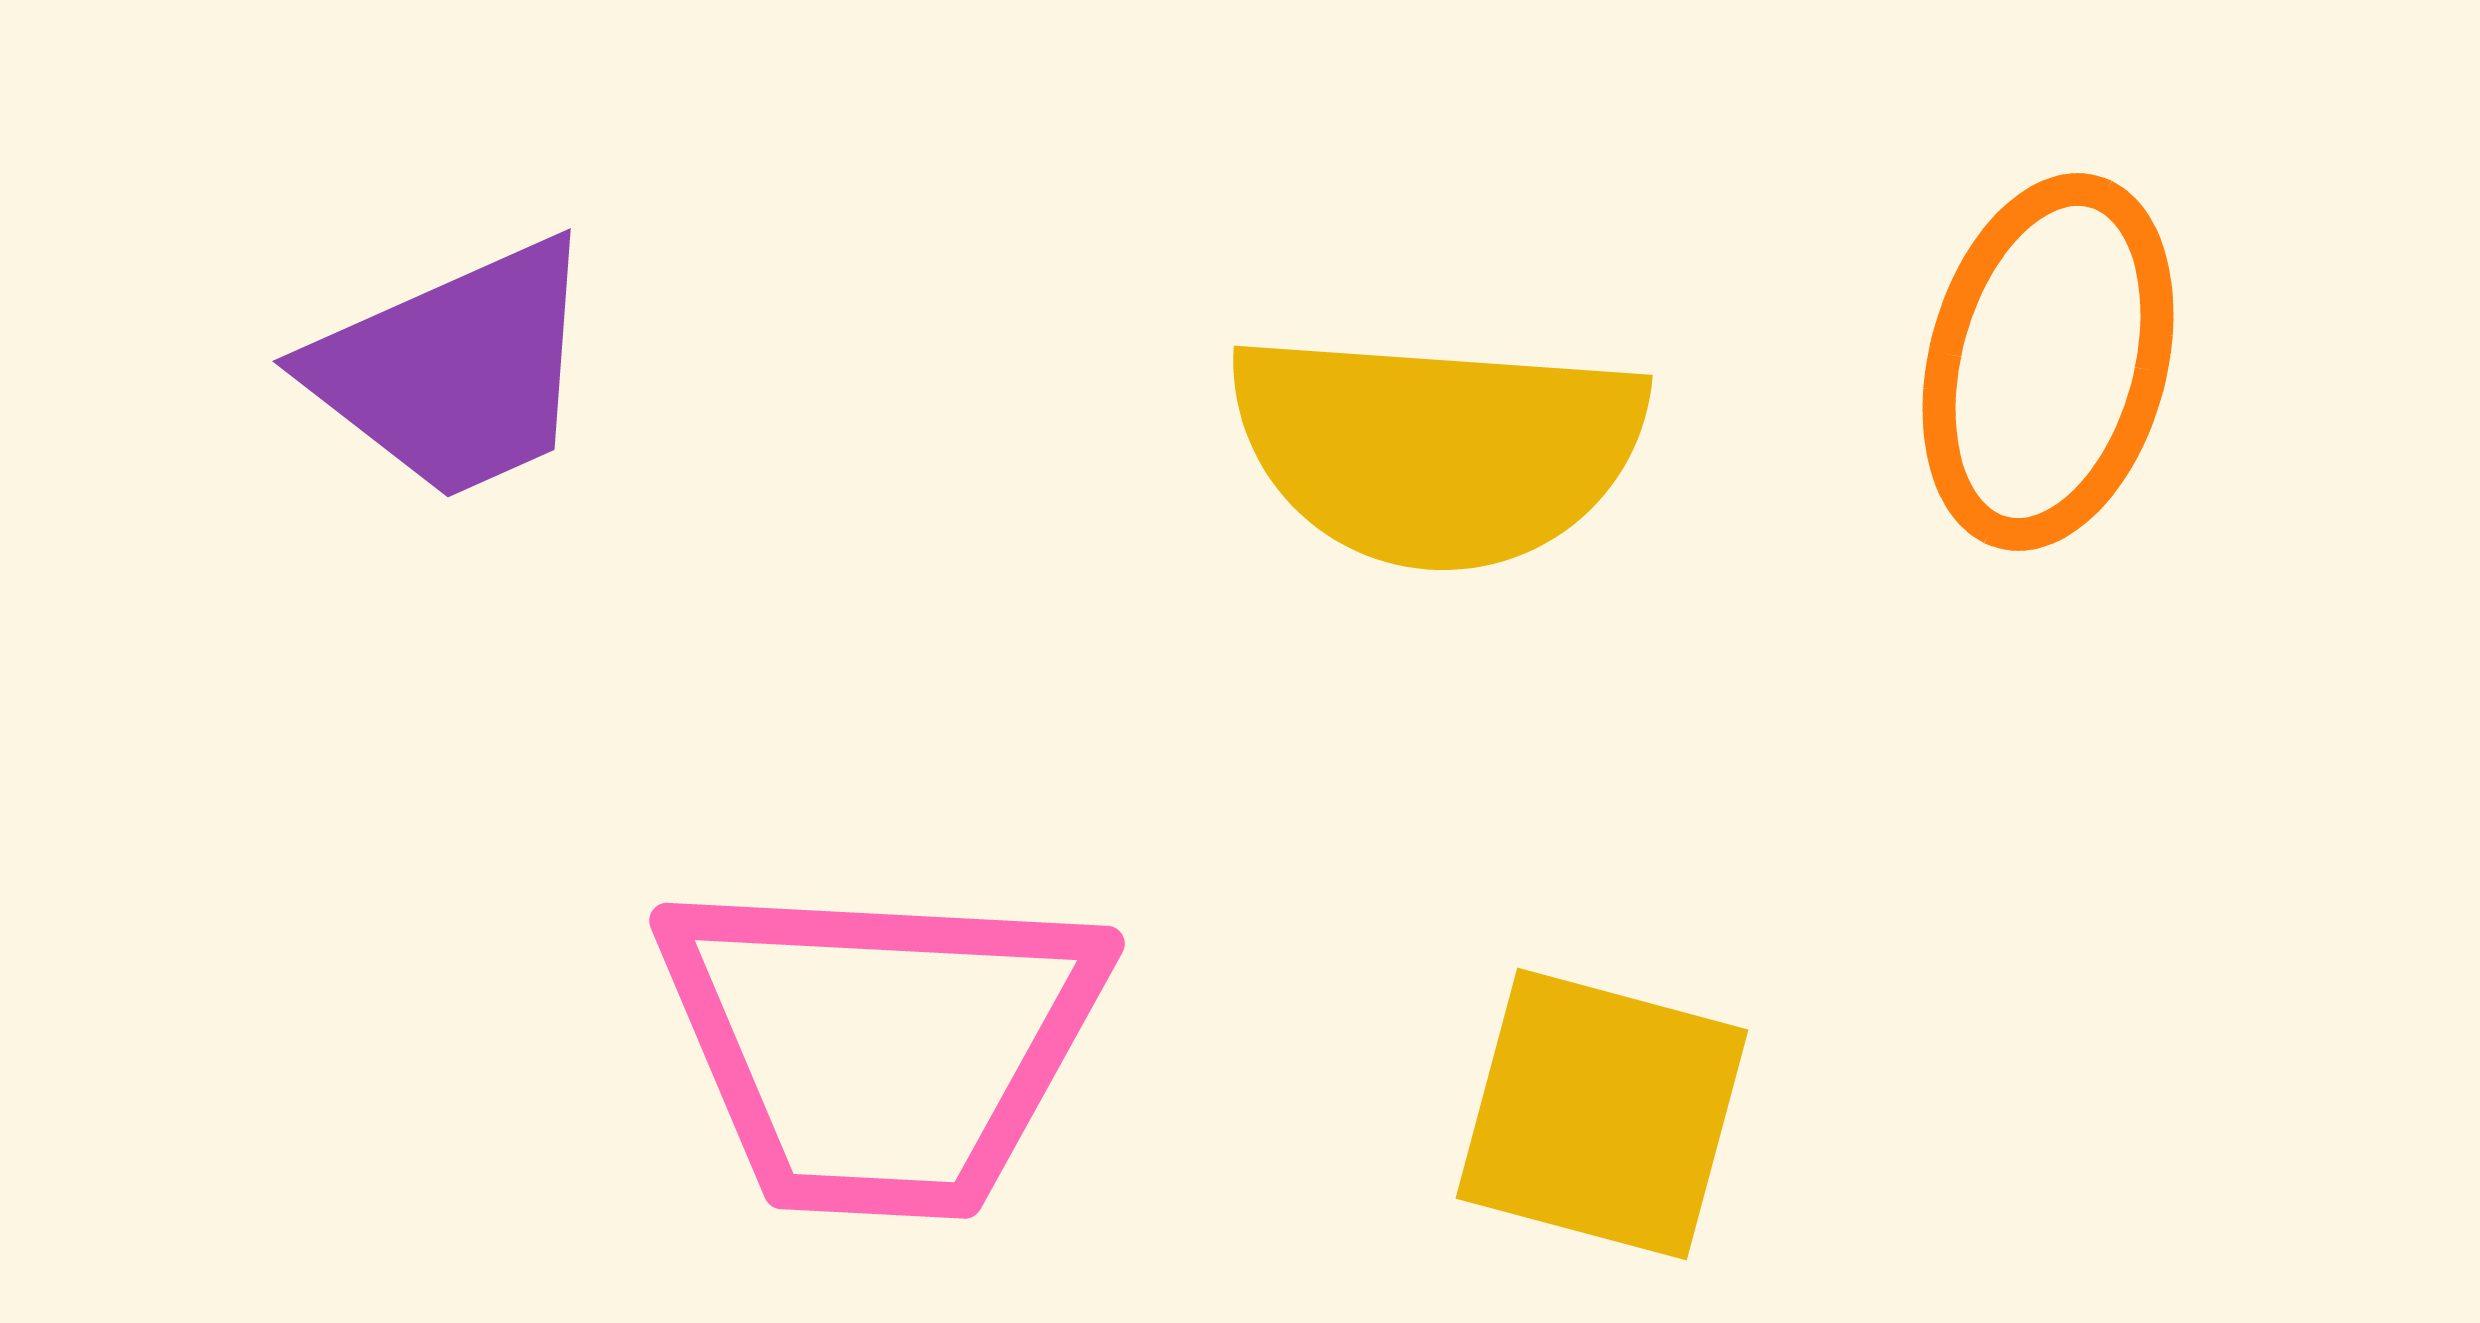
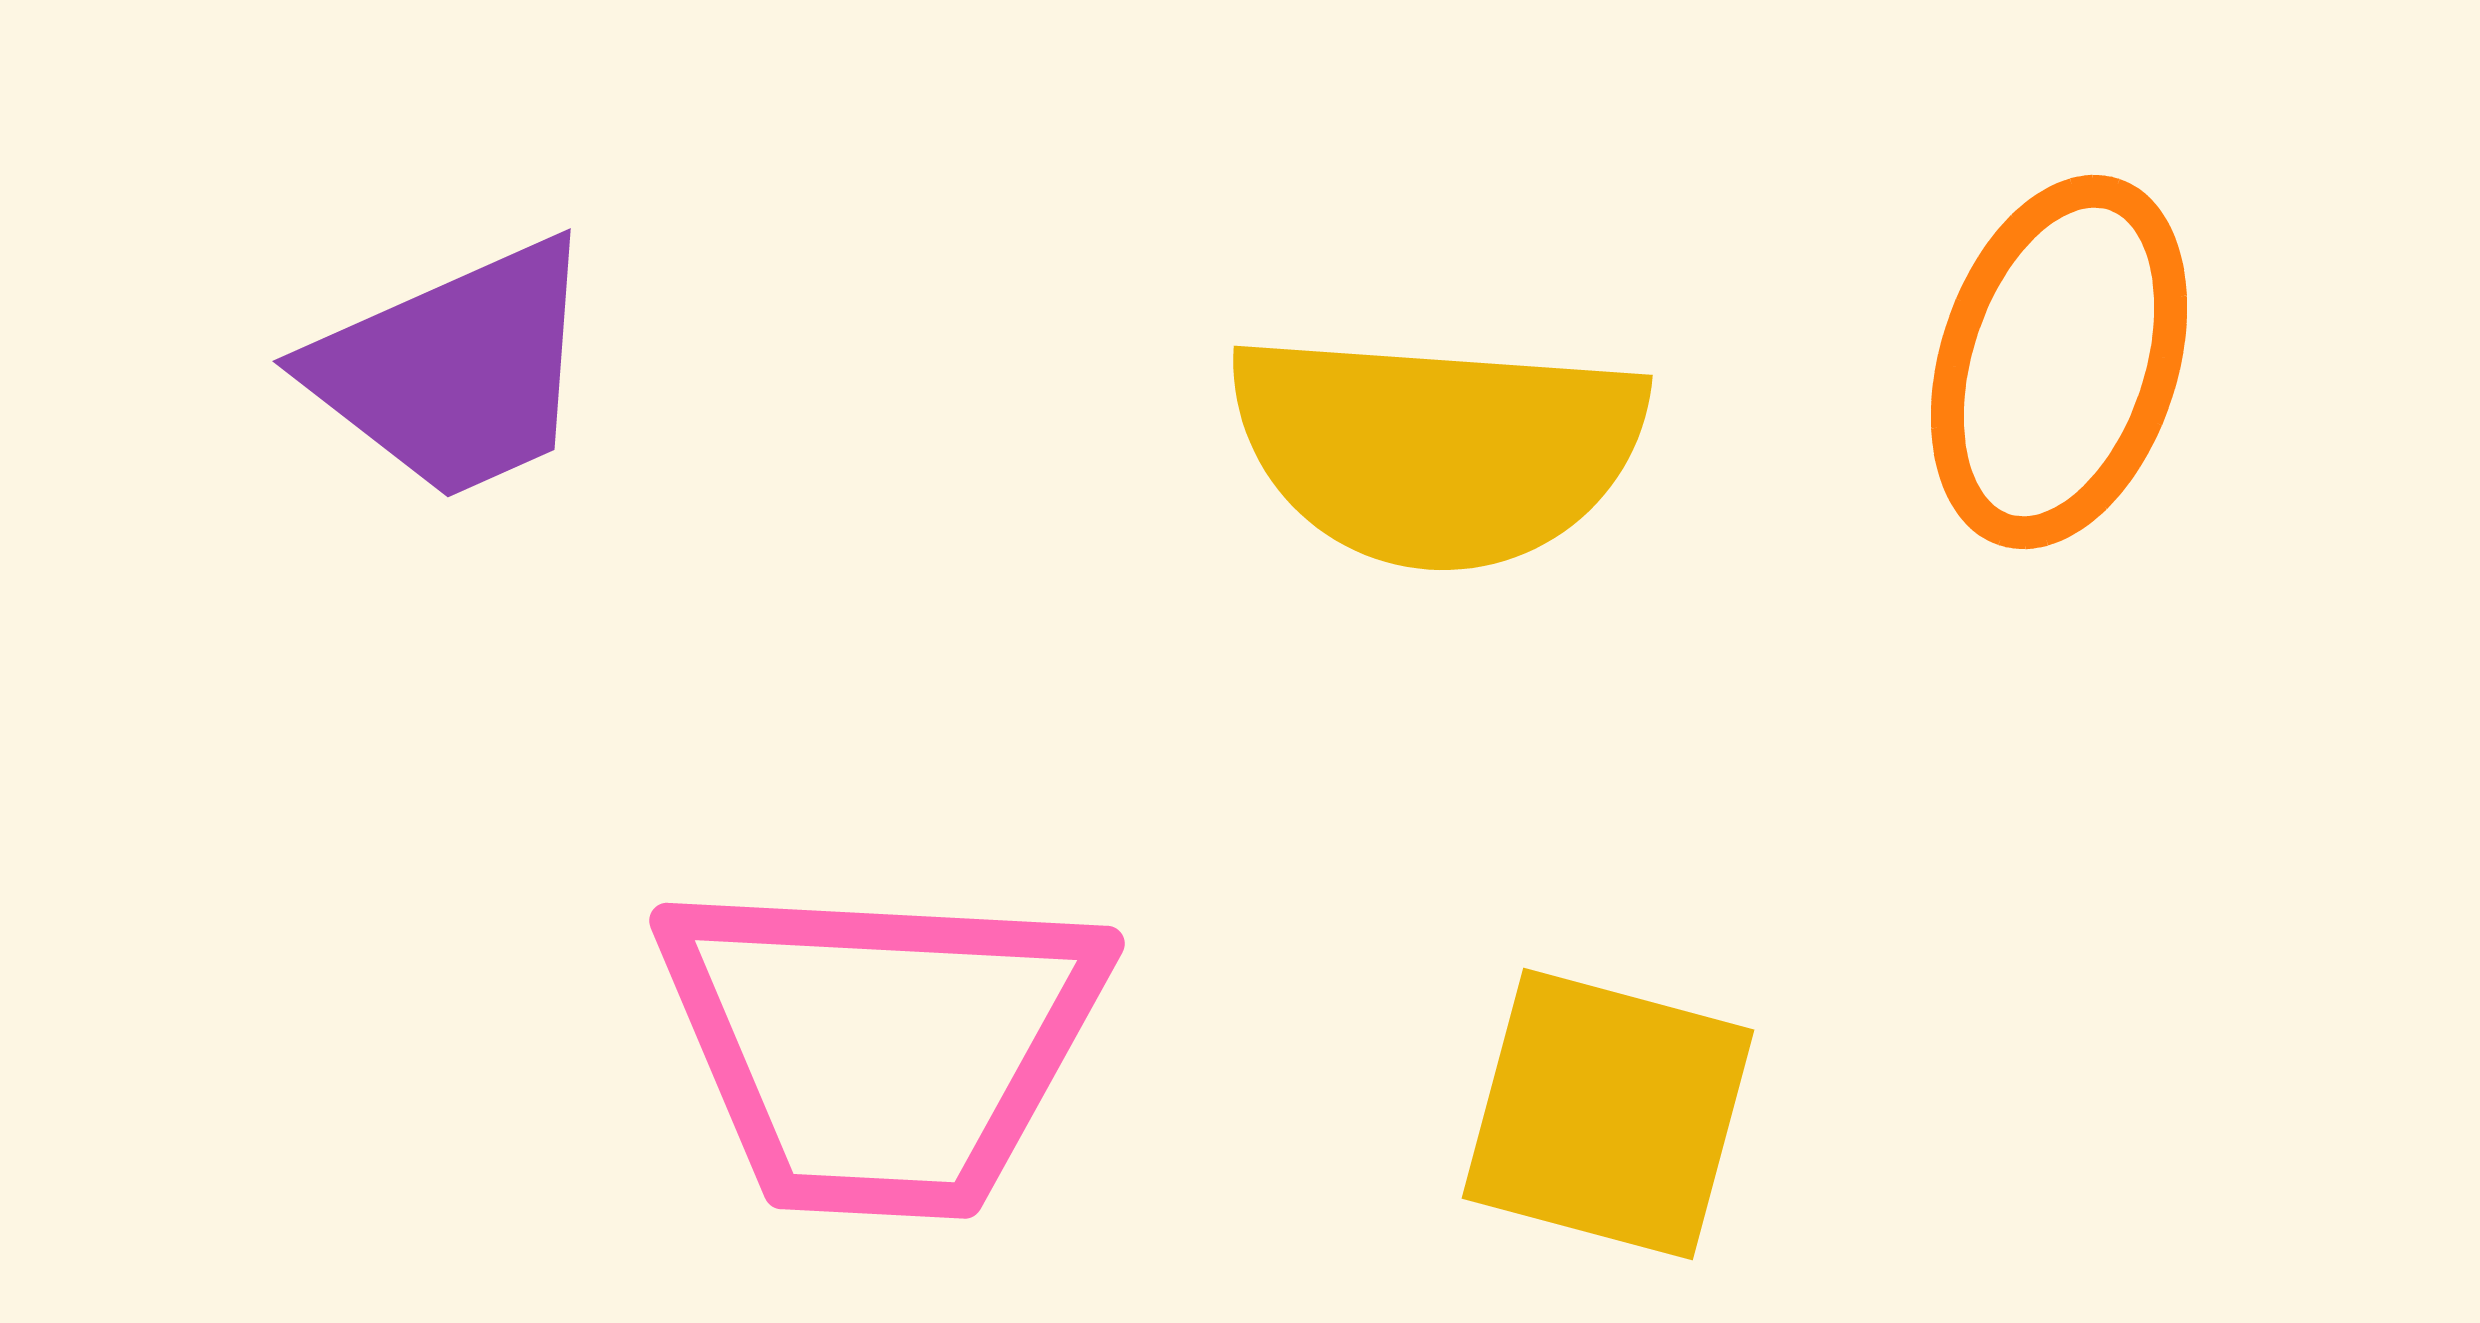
orange ellipse: moved 11 px right; rotated 3 degrees clockwise
yellow square: moved 6 px right
